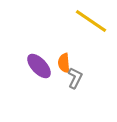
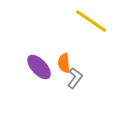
purple ellipse: moved 1 px down
gray L-shape: rotated 10 degrees clockwise
